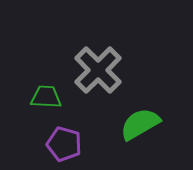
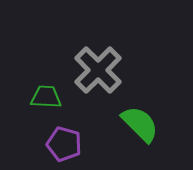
green semicircle: rotated 75 degrees clockwise
